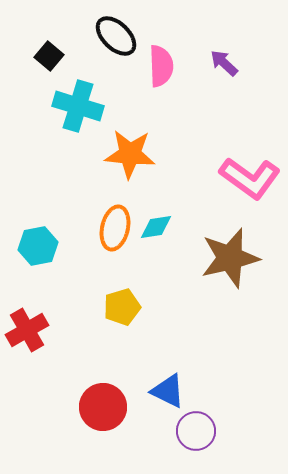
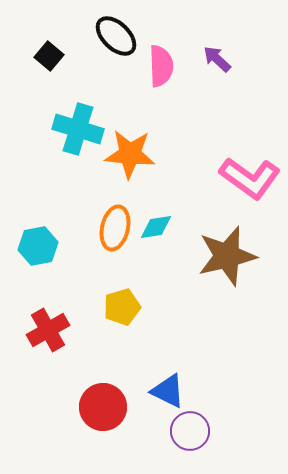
purple arrow: moved 7 px left, 4 px up
cyan cross: moved 23 px down
brown star: moved 3 px left, 2 px up
red cross: moved 21 px right
purple circle: moved 6 px left
